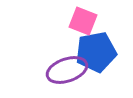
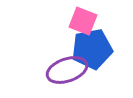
blue pentagon: moved 4 px left, 3 px up
